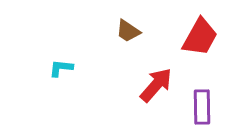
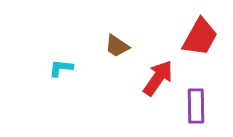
brown trapezoid: moved 11 px left, 15 px down
red arrow: moved 2 px right, 7 px up; rotated 6 degrees counterclockwise
purple rectangle: moved 6 px left, 1 px up
